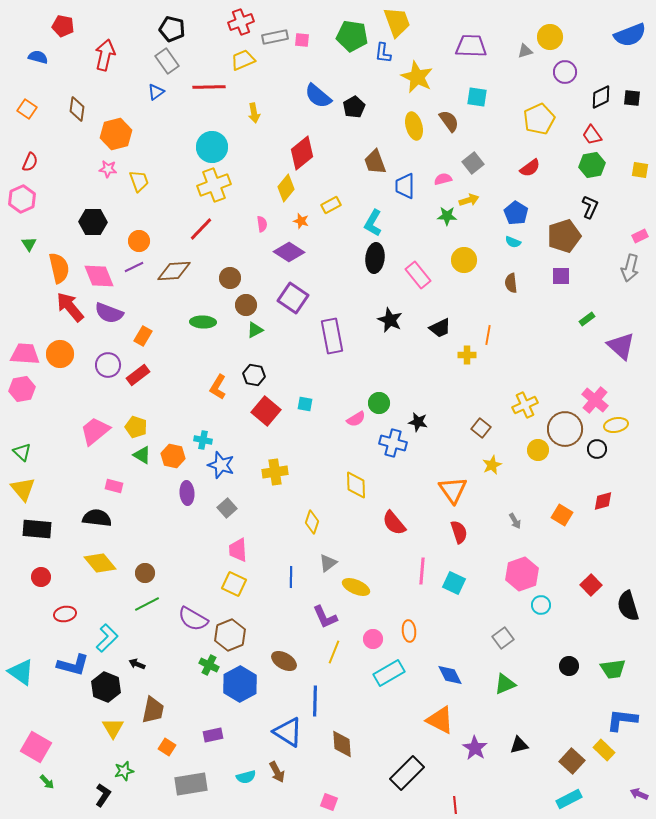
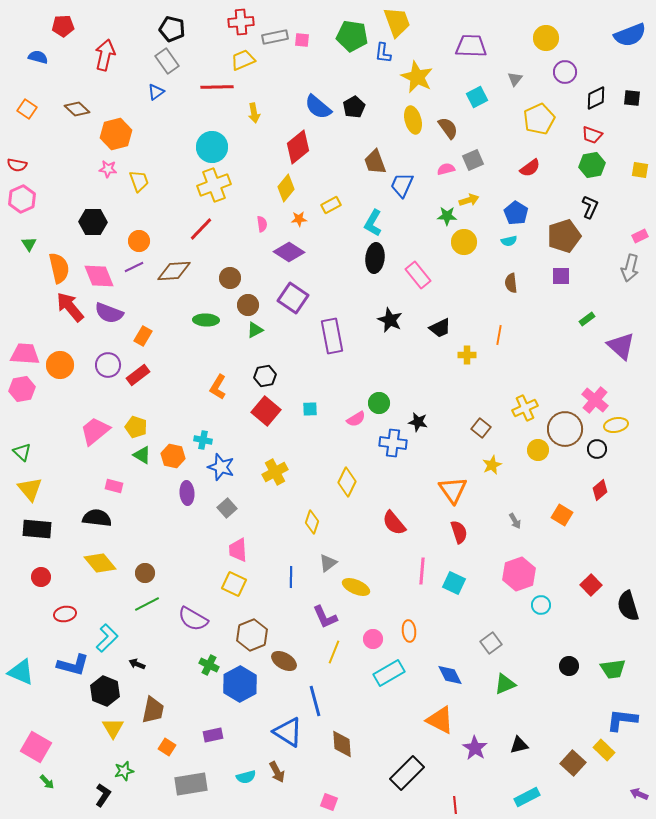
red cross at (241, 22): rotated 15 degrees clockwise
red pentagon at (63, 26): rotated 15 degrees counterclockwise
yellow circle at (550, 37): moved 4 px left, 1 px down
gray triangle at (525, 51): moved 10 px left, 28 px down; rotated 35 degrees counterclockwise
red line at (209, 87): moved 8 px right
blue semicircle at (318, 96): moved 11 px down
cyan square at (477, 97): rotated 35 degrees counterclockwise
black diamond at (601, 97): moved 5 px left, 1 px down
brown diamond at (77, 109): rotated 55 degrees counterclockwise
brown semicircle at (449, 121): moved 1 px left, 7 px down
yellow ellipse at (414, 126): moved 1 px left, 6 px up
red trapezoid at (592, 135): rotated 35 degrees counterclockwise
red diamond at (302, 153): moved 4 px left, 6 px up
red semicircle at (30, 162): moved 13 px left, 3 px down; rotated 78 degrees clockwise
gray square at (473, 163): moved 3 px up; rotated 15 degrees clockwise
pink semicircle at (443, 179): moved 3 px right, 10 px up
blue trapezoid at (405, 186): moved 3 px left, 1 px up; rotated 24 degrees clockwise
orange star at (301, 221): moved 2 px left, 2 px up; rotated 21 degrees counterclockwise
cyan semicircle at (513, 242): moved 4 px left, 1 px up; rotated 35 degrees counterclockwise
yellow circle at (464, 260): moved 18 px up
brown circle at (246, 305): moved 2 px right
green ellipse at (203, 322): moved 3 px right, 2 px up
orange line at (488, 335): moved 11 px right
orange circle at (60, 354): moved 11 px down
black hexagon at (254, 375): moved 11 px right, 1 px down; rotated 20 degrees counterclockwise
cyan square at (305, 404): moved 5 px right, 5 px down; rotated 14 degrees counterclockwise
yellow cross at (525, 405): moved 3 px down
blue cross at (393, 443): rotated 8 degrees counterclockwise
blue star at (221, 465): moved 2 px down
yellow cross at (275, 472): rotated 20 degrees counterclockwise
yellow diamond at (356, 485): moved 9 px left, 3 px up; rotated 28 degrees clockwise
yellow triangle at (23, 489): moved 7 px right
red diamond at (603, 501): moved 3 px left, 11 px up; rotated 25 degrees counterclockwise
pink hexagon at (522, 574): moved 3 px left
brown hexagon at (230, 635): moved 22 px right
gray square at (503, 638): moved 12 px left, 5 px down
cyan triangle at (21, 672): rotated 12 degrees counterclockwise
black hexagon at (106, 687): moved 1 px left, 4 px down
blue line at (315, 701): rotated 16 degrees counterclockwise
brown square at (572, 761): moved 1 px right, 2 px down
cyan rectangle at (569, 799): moved 42 px left, 2 px up
